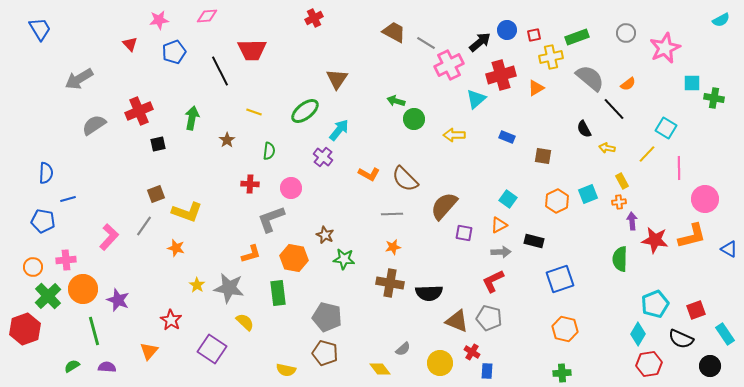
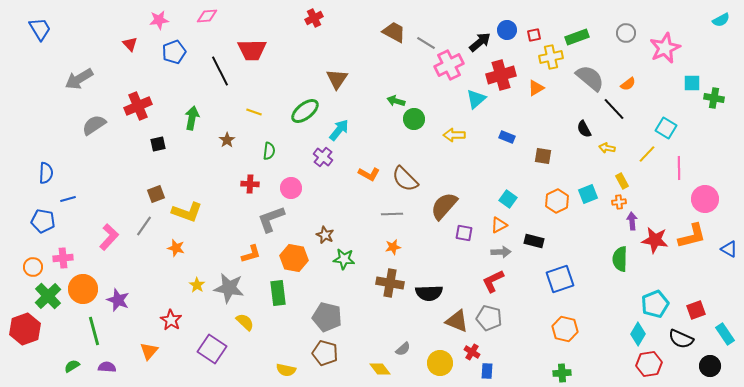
red cross at (139, 111): moved 1 px left, 5 px up
pink cross at (66, 260): moved 3 px left, 2 px up
